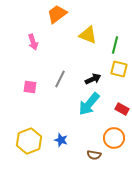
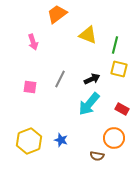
black arrow: moved 1 px left
brown semicircle: moved 3 px right, 1 px down
